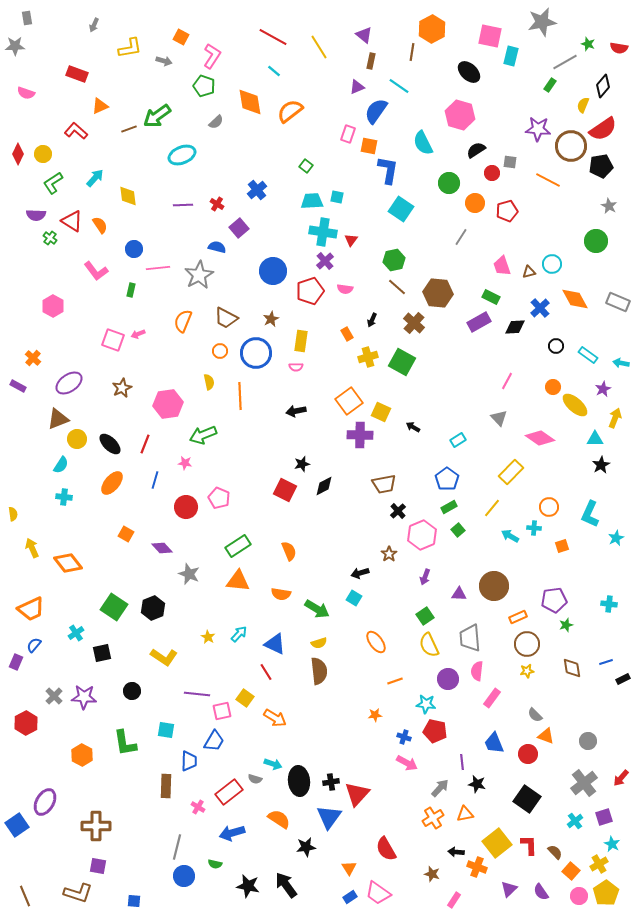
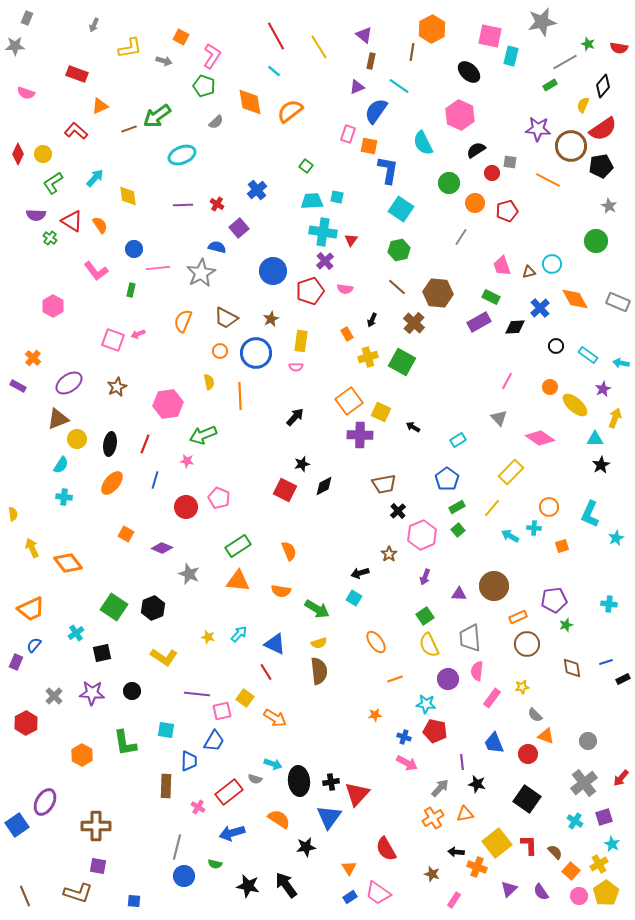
gray rectangle at (27, 18): rotated 32 degrees clockwise
red line at (273, 37): moved 3 px right, 1 px up; rotated 32 degrees clockwise
green rectangle at (550, 85): rotated 24 degrees clockwise
pink hexagon at (460, 115): rotated 8 degrees clockwise
green hexagon at (394, 260): moved 5 px right, 10 px up
gray star at (199, 275): moved 2 px right, 2 px up
orange circle at (553, 387): moved 3 px left
brown star at (122, 388): moved 5 px left, 1 px up
black arrow at (296, 411): moved 1 px left, 6 px down; rotated 144 degrees clockwise
black ellipse at (110, 444): rotated 55 degrees clockwise
pink star at (185, 463): moved 2 px right, 2 px up
green rectangle at (449, 507): moved 8 px right
purple diamond at (162, 548): rotated 25 degrees counterclockwise
orange semicircle at (281, 594): moved 3 px up
yellow star at (208, 637): rotated 16 degrees counterclockwise
yellow star at (527, 671): moved 5 px left, 16 px down
orange line at (395, 681): moved 2 px up
purple star at (84, 697): moved 8 px right, 4 px up
cyan cross at (575, 821): rotated 21 degrees counterclockwise
